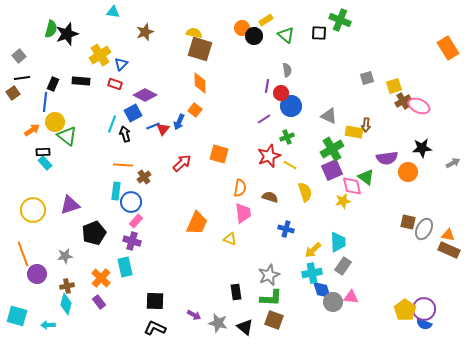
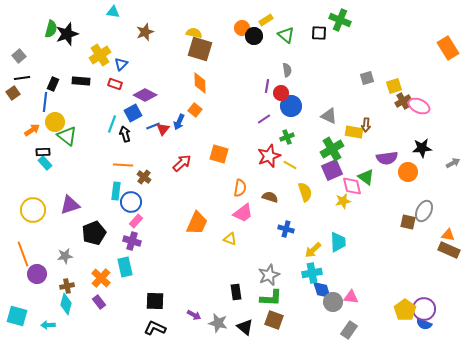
brown cross at (144, 177): rotated 16 degrees counterclockwise
pink trapezoid at (243, 213): rotated 60 degrees clockwise
gray ellipse at (424, 229): moved 18 px up
gray rectangle at (343, 266): moved 6 px right, 64 px down
